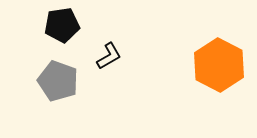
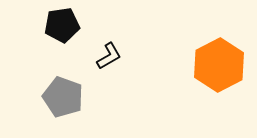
orange hexagon: rotated 6 degrees clockwise
gray pentagon: moved 5 px right, 16 px down
